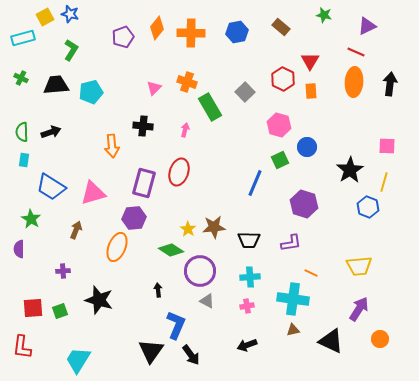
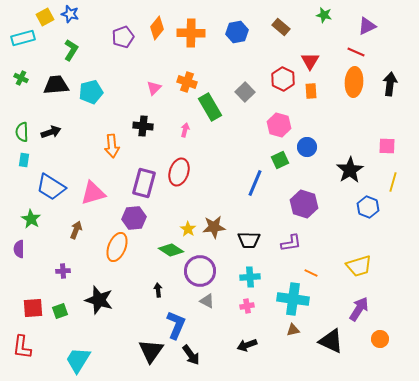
yellow line at (384, 182): moved 9 px right
yellow trapezoid at (359, 266): rotated 12 degrees counterclockwise
